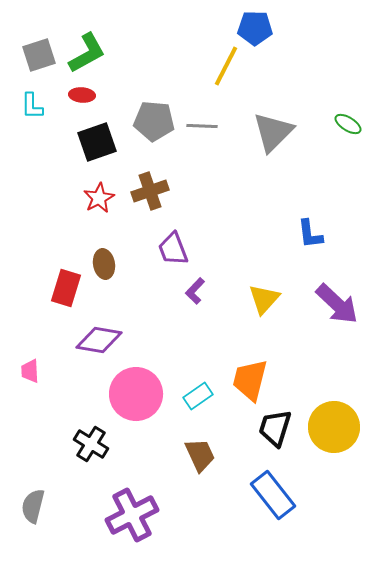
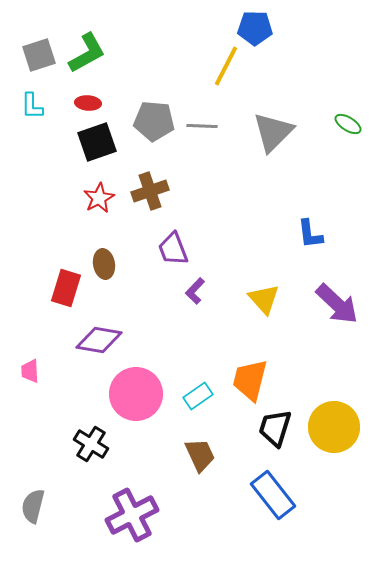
red ellipse: moved 6 px right, 8 px down
yellow triangle: rotated 24 degrees counterclockwise
